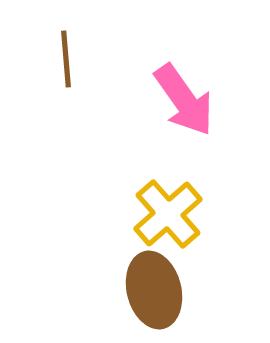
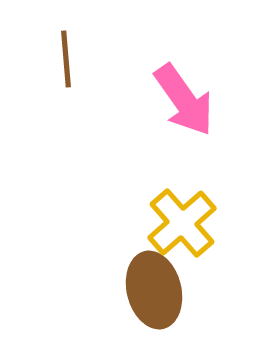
yellow cross: moved 14 px right, 9 px down
